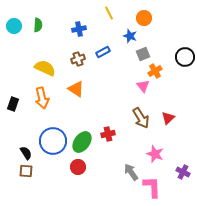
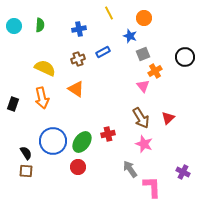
green semicircle: moved 2 px right
pink star: moved 11 px left, 10 px up
gray arrow: moved 1 px left, 3 px up
